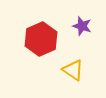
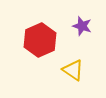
red hexagon: moved 1 px left, 1 px down
